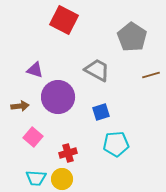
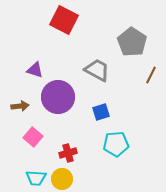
gray pentagon: moved 5 px down
brown line: rotated 48 degrees counterclockwise
